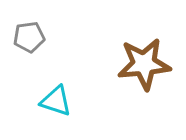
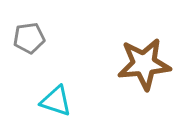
gray pentagon: moved 1 px down
